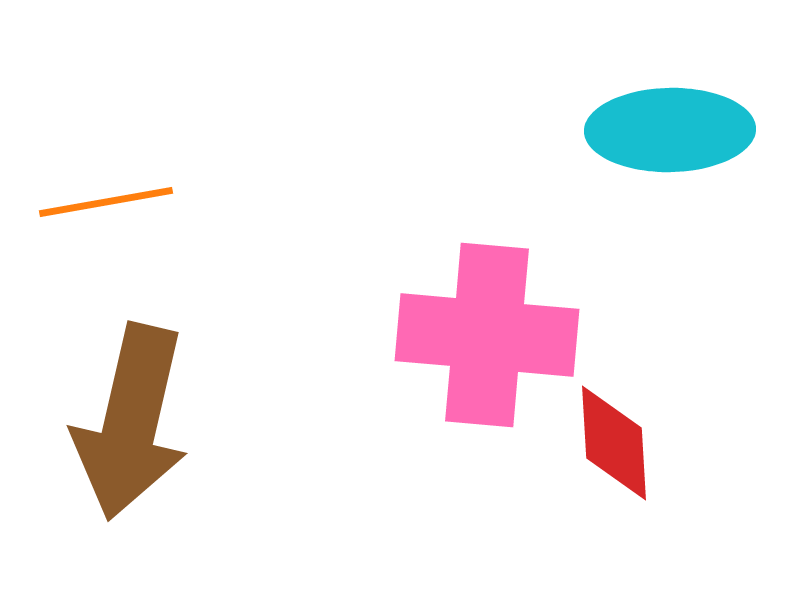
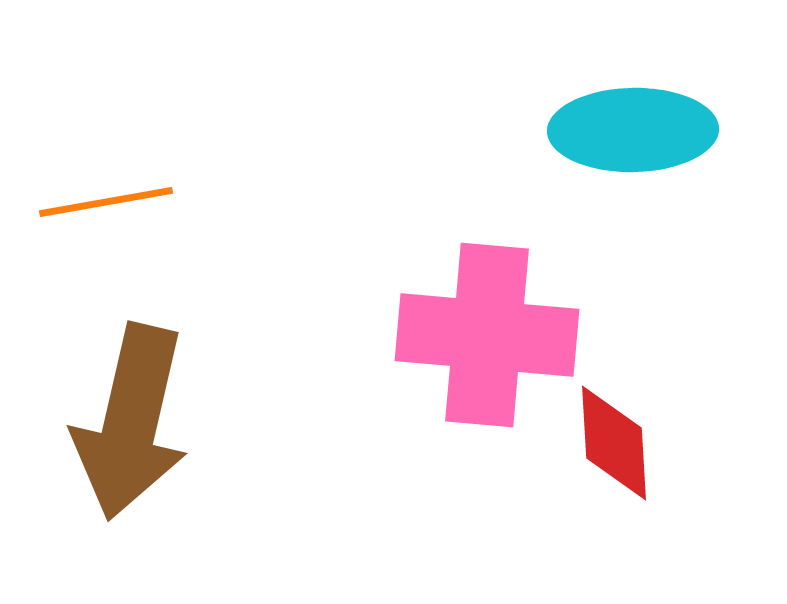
cyan ellipse: moved 37 px left
